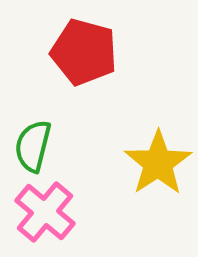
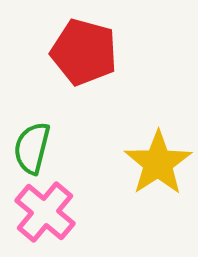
green semicircle: moved 1 px left, 2 px down
